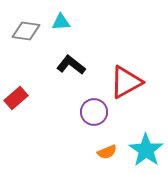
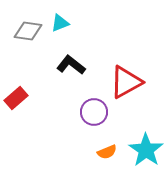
cyan triangle: moved 1 px left, 1 px down; rotated 18 degrees counterclockwise
gray diamond: moved 2 px right
